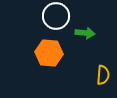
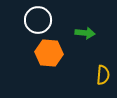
white circle: moved 18 px left, 4 px down
